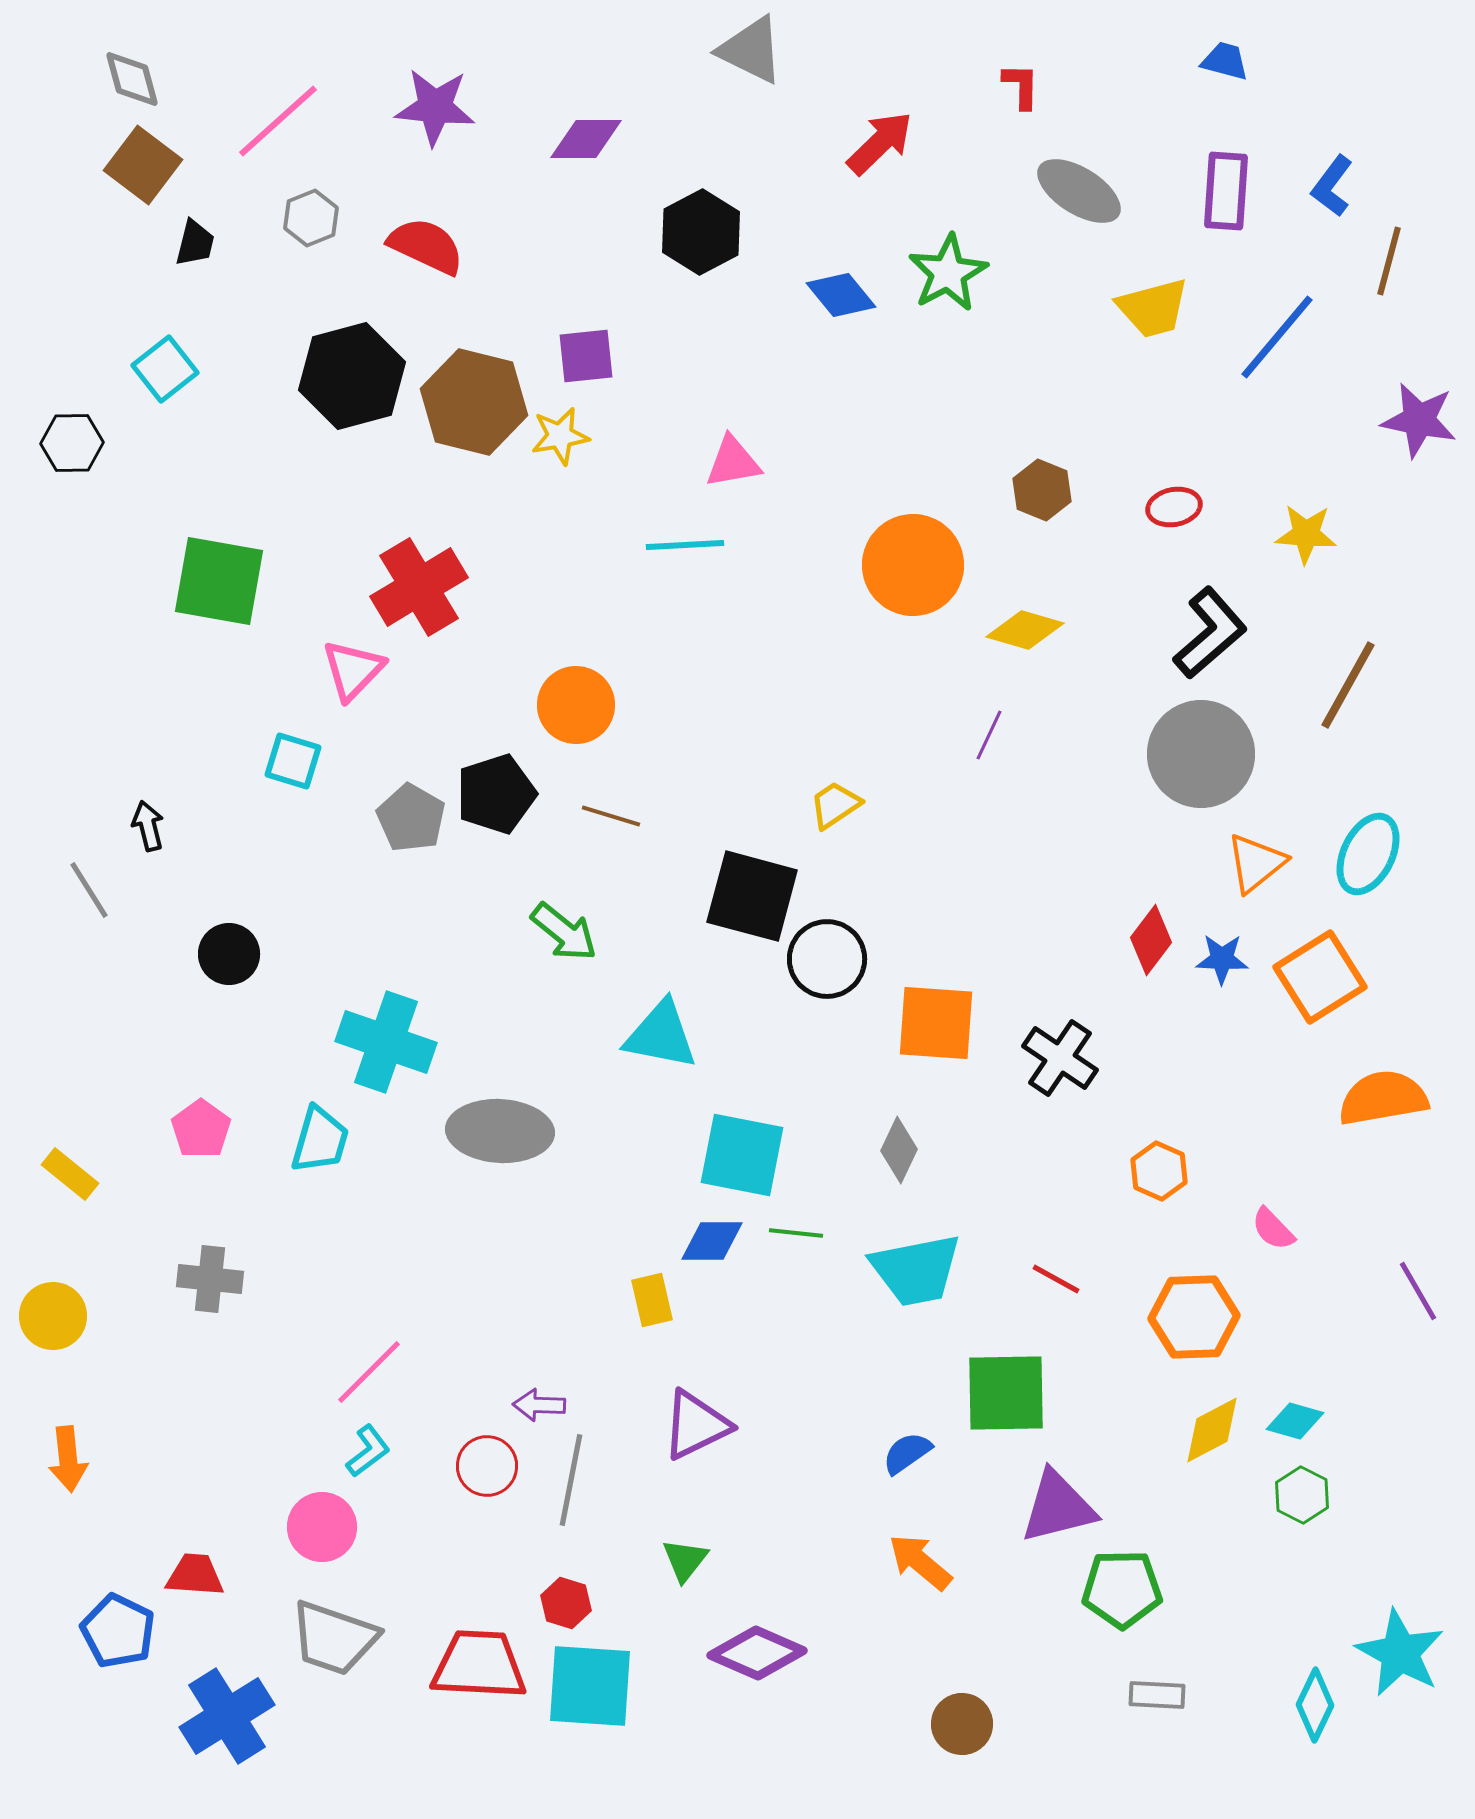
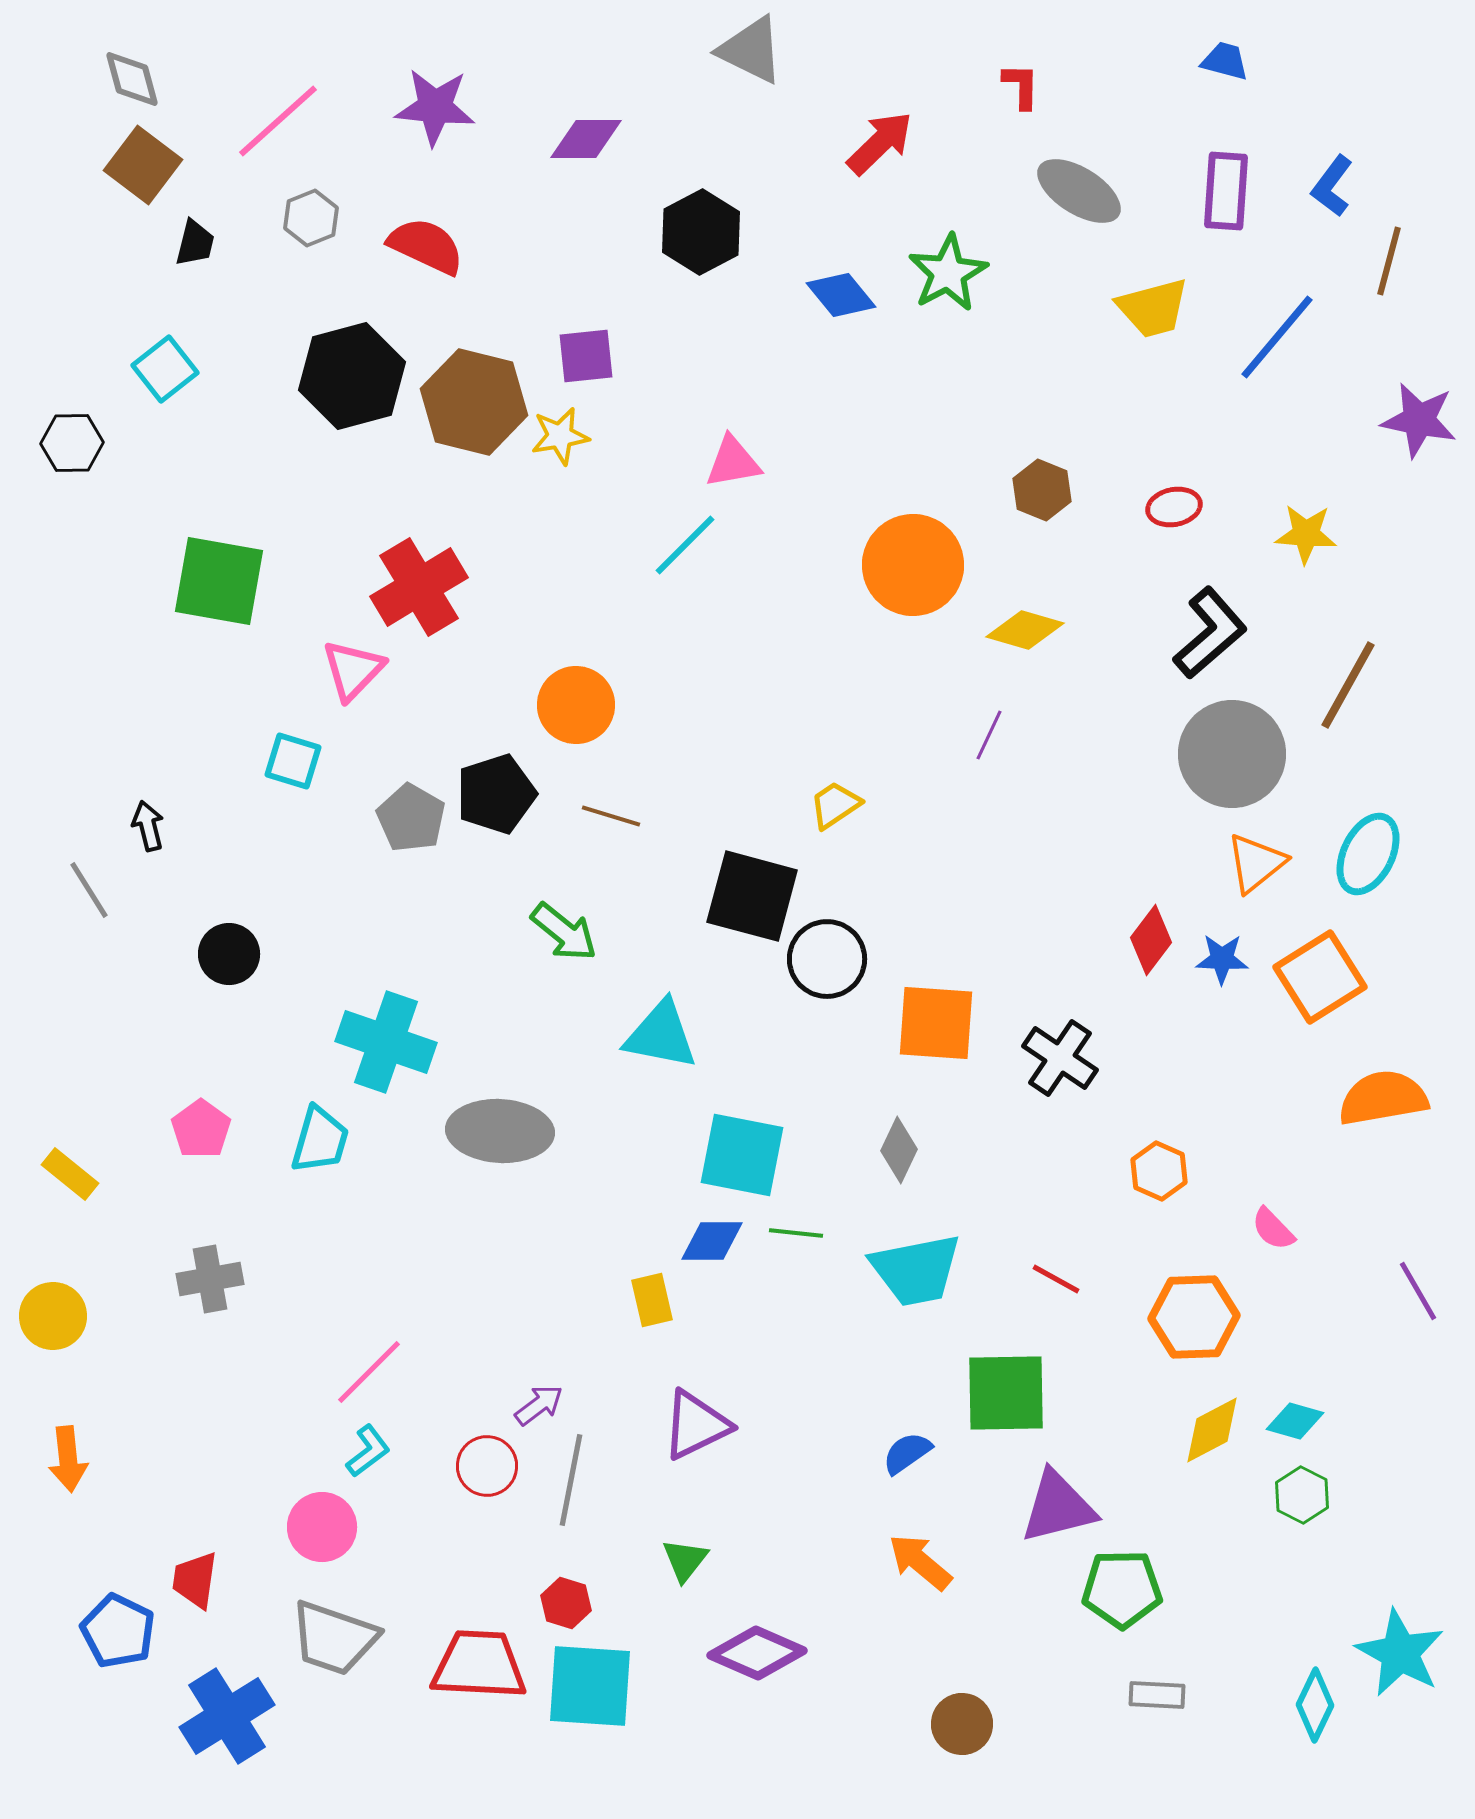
cyan line at (685, 545): rotated 42 degrees counterclockwise
gray circle at (1201, 754): moved 31 px right
gray cross at (210, 1279): rotated 16 degrees counterclockwise
purple arrow at (539, 1405): rotated 141 degrees clockwise
red trapezoid at (195, 1575): moved 5 px down; rotated 86 degrees counterclockwise
